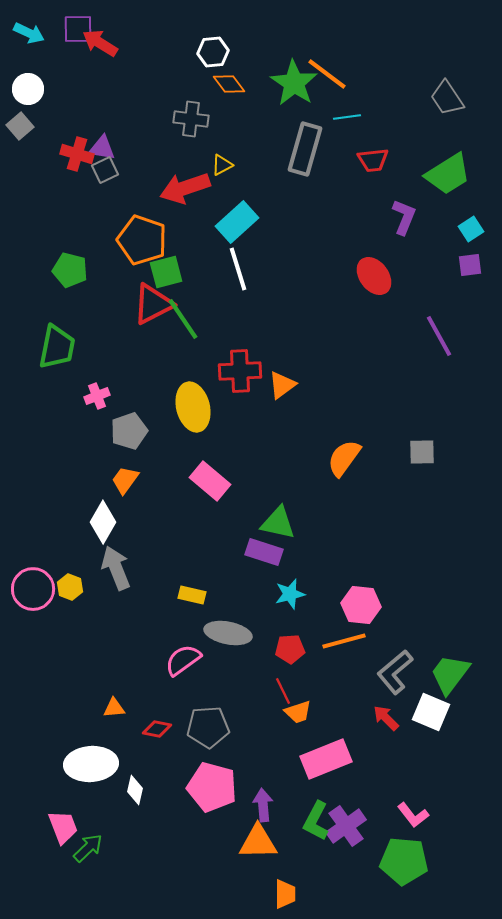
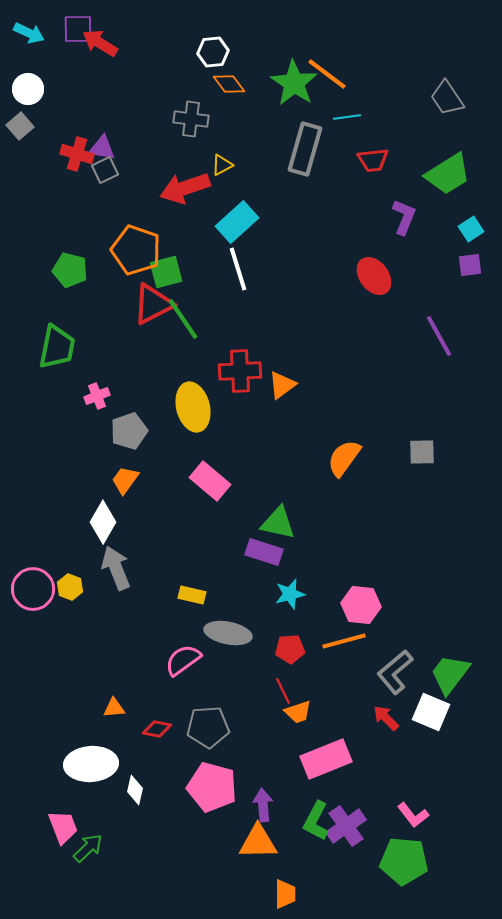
orange pentagon at (142, 240): moved 6 px left, 10 px down
